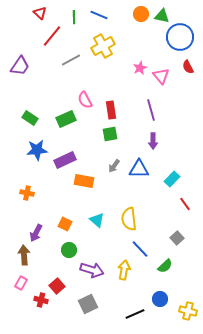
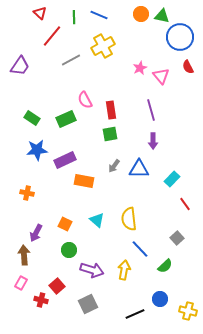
green rectangle at (30, 118): moved 2 px right
